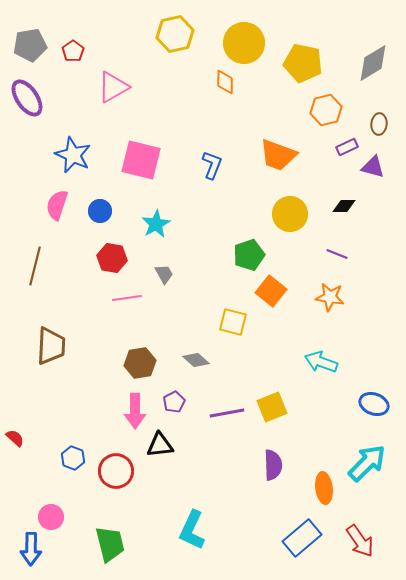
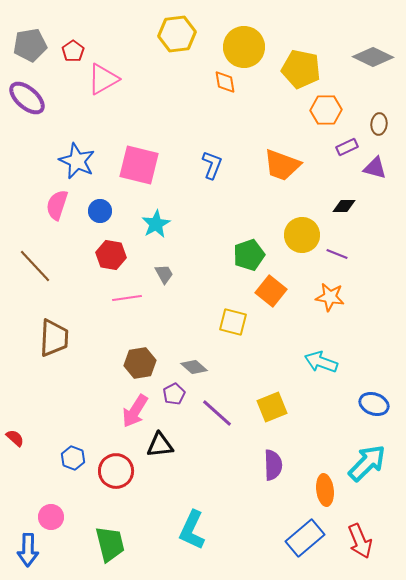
yellow hexagon at (175, 34): moved 2 px right; rotated 6 degrees clockwise
yellow circle at (244, 43): moved 4 px down
yellow pentagon at (303, 63): moved 2 px left, 6 px down
gray diamond at (373, 63): moved 6 px up; rotated 57 degrees clockwise
orange diamond at (225, 82): rotated 10 degrees counterclockwise
pink triangle at (113, 87): moved 10 px left, 8 px up
purple ellipse at (27, 98): rotated 15 degrees counterclockwise
orange hexagon at (326, 110): rotated 12 degrees clockwise
blue star at (73, 155): moved 4 px right, 6 px down
orange trapezoid at (278, 155): moved 4 px right, 10 px down
pink square at (141, 160): moved 2 px left, 5 px down
purple triangle at (373, 167): moved 2 px right, 1 px down
yellow circle at (290, 214): moved 12 px right, 21 px down
red hexagon at (112, 258): moved 1 px left, 3 px up
brown line at (35, 266): rotated 57 degrees counterclockwise
brown trapezoid at (51, 346): moved 3 px right, 8 px up
gray diamond at (196, 360): moved 2 px left, 7 px down
purple pentagon at (174, 402): moved 8 px up
pink arrow at (135, 411): rotated 32 degrees clockwise
purple line at (227, 413): moved 10 px left; rotated 52 degrees clockwise
orange ellipse at (324, 488): moved 1 px right, 2 px down
blue rectangle at (302, 538): moved 3 px right
red arrow at (360, 541): rotated 12 degrees clockwise
blue arrow at (31, 549): moved 3 px left, 1 px down
